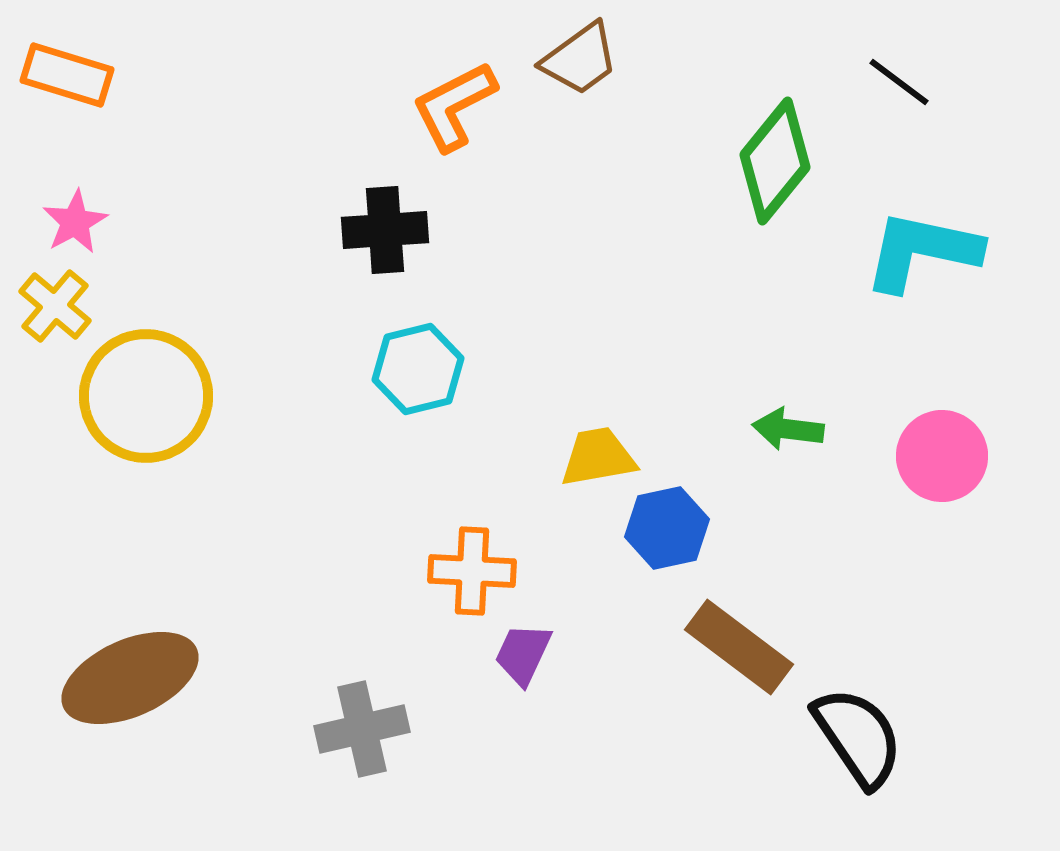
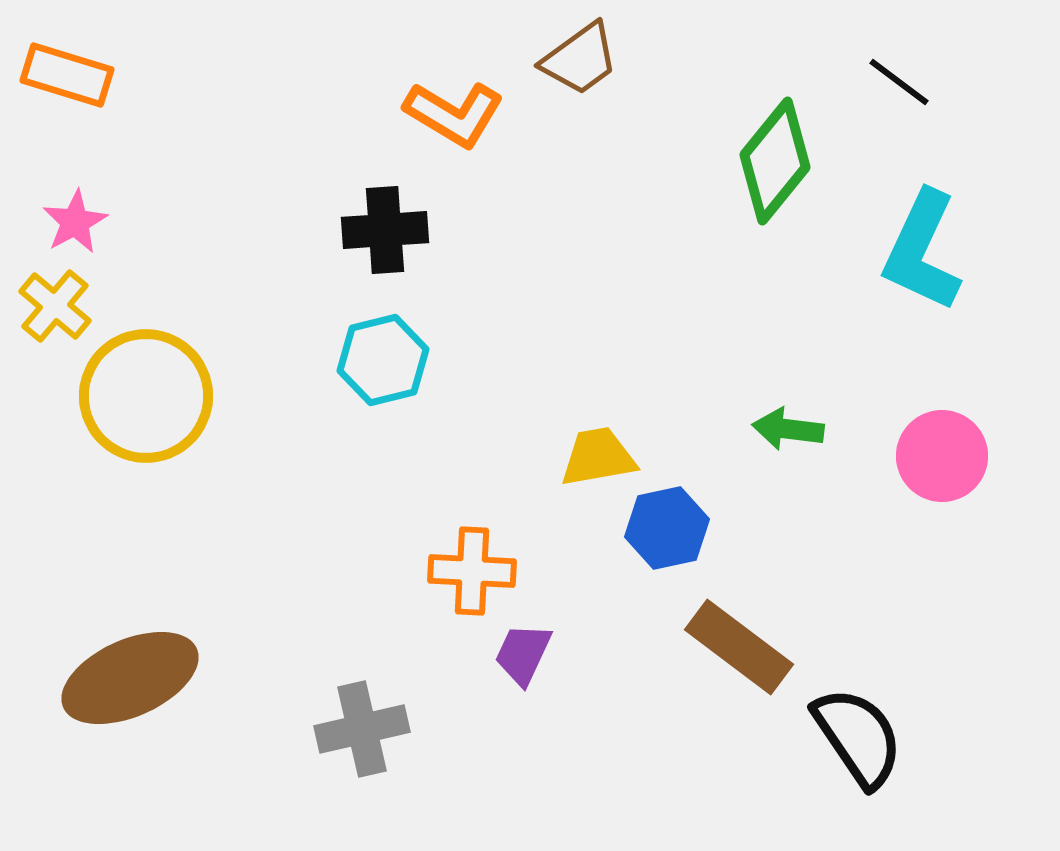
orange L-shape: moved 8 px down; rotated 122 degrees counterclockwise
cyan L-shape: rotated 77 degrees counterclockwise
cyan hexagon: moved 35 px left, 9 px up
